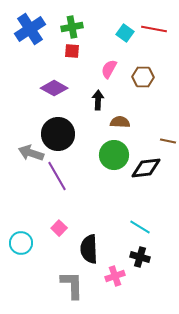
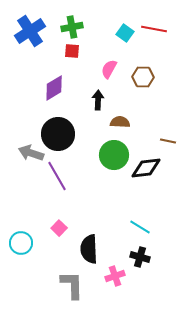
blue cross: moved 2 px down
purple diamond: rotated 60 degrees counterclockwise
